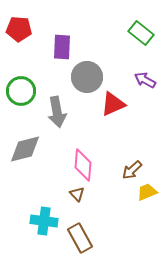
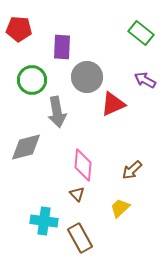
green circle: moved 11 px right, 11 px up
gray diamond: moved 1 px right, 2 px up
yellow trapezoid: moved 27 px left, 16 px down; rotated 20 degrees counterclockwise
